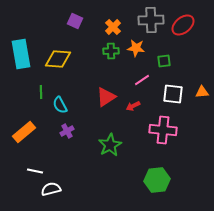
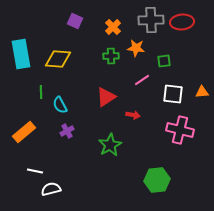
red ellipse: moved 1 px left, 3 px up; rotated 35 degrees clockwise
green cross: moved 5 px down
red arrow: moved 9 px down; rotated 144 degrees counterclockwise
pink cross: moved 17 px right; rotated 8 degrees clockwise
